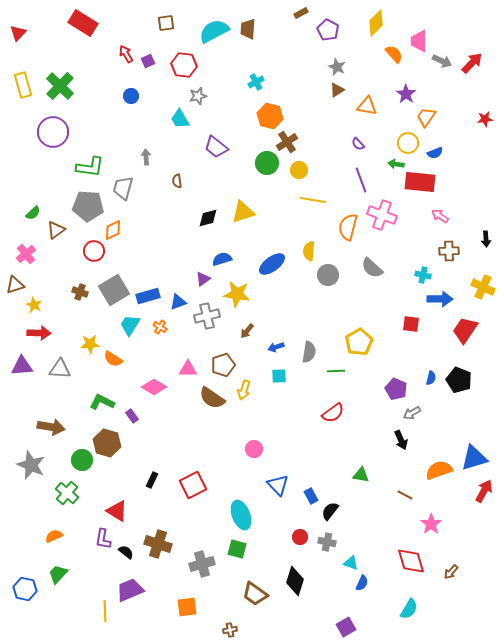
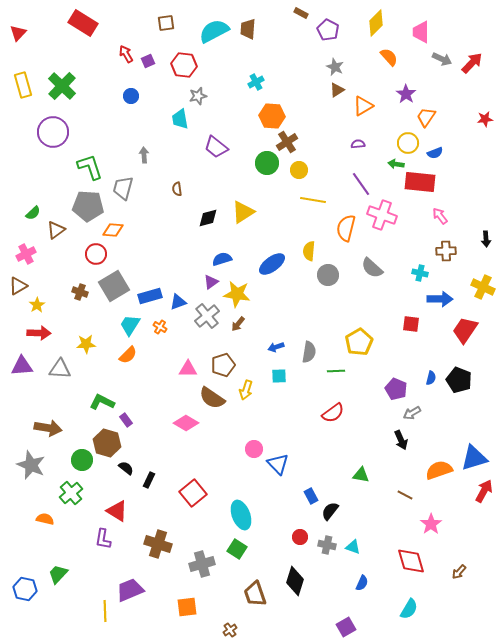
brown rectangle at (301, 13): rotated 56 degrees clockwise
pink trapezoid at (419, 41): moved 2 px right, 9 px up
orange semicircle at (394, 54): moved 5 px left, 3 px down
gray arrow at (442, 61): moved 2 px up
gray star at (337, 67): moved 2 px left
green cross at (60, 86): moved 2 px right
orange triangle at (367, 106): moved 4 px left; rotated 40 degrees counterclockwise
orange hexagon at (270, 116): moved 2 px right; rotated 10 degrees counterclockwise
cyan trapezoid at (180, 119): rotated 20 degrees clockwise
purple semicircle at (358, 144): rotated 128 degrees clockwise
gray arrow at (146, 157): moved 2 px left, 2 px up
green L-shape at (90, 167): rotated 116 degrees counterclockwise
purple line at (361, 180): moved 4 px down; rotated 15 degrees counterclockwise
brown semicircle at (177, 181): moved 8 px down
yellow triangle at (243, 212): rotated 15 degrees counterclockwise
pink arrow at (440, 216): rotated 18 degrees clockwise
orange semicircle at (348, 227): moved 2 px left, 1 px down
orange diamond at (113, 230): rotated 30 degrees clockwise
red circle at (94, 251): moved 2 px right, 3 px down
brown cross at (449, 251): moved 3 px left
pink cross at (26, 254): rotated 12 degrees clockwise
cyan cross at (423, 275): moved 3 px left, 2 px up
purple triangle at (203, 279): moved 8 px right, 3 px down
brown triangle at (15, 285): moved 3 px right, 1 px down; rotated 12 degrees counterclockwise
gray square at (114, 290): moved 4 px up
blue rectangle at (148, 296): moved 2 px right
yellow star at (34, 305): moved 3 px right; rotated 14 degrees clockwise
gray cross at (207, 316): rotated 25 degrees counterclockwise
brown arrow at (247, 331): moved 9 px left, 7 px up
yellow star at (90, 344): moved 4 px left
orange semicircle at (113, 359): moved 15 px right, 4 px up; rotated 78 degrees counterclockwise
pink diamond at (154, 387): moved 32 px right, 36 px down
yellow arrow at (244, 390): moved 2 px right
purple rectangle at (132, 416): moved 6 px left, 4 px down
brown arrow at (51, 427): moved 3 px left, 1 px down
black rectangle at (152, 480): moved 3 px left
red square at (193, 485): moved 8 px down; rotated 12 degrees counterclockwise
blue triangle at (278, 485): moved 21 px up
green cross at (67, 493): moved 4 px right; rotated 10 degrees clockwise
orange semicircle at (54, 536): moved 9 px left, 17 px up; rotated 36 degrees clockwise
gray cross at (327, 542): moved 3 px down
green square at (237, 549): rotated 18 degrees clockwise
black semicircle at (126, 552): moved 84 px up
cyan triangle at (351, 563): moved 2 px right, 16 px up
brown arrow at (451, 572): moved 8 px right
brown trapezoid at (255, 594): rotated 36 degrees clockwise
brown cross at (230, 630): rotated 24 degrees counterclockwise
